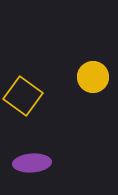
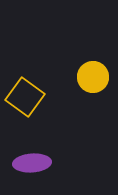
yellow square: moved 2 px right, 1 px down
